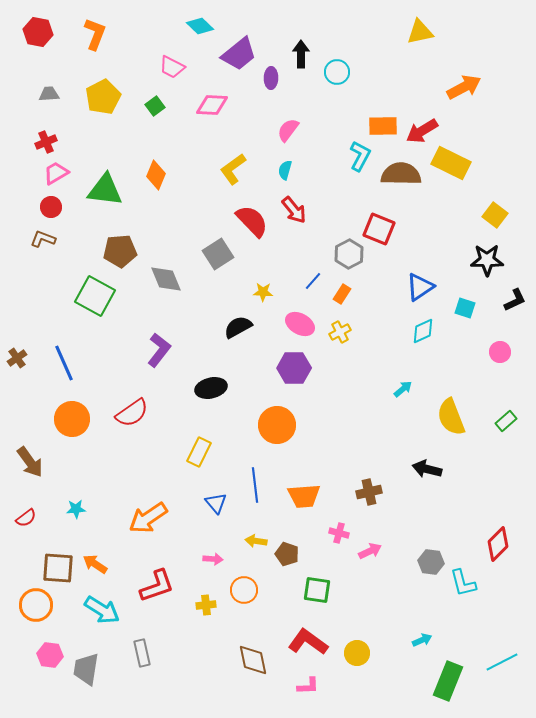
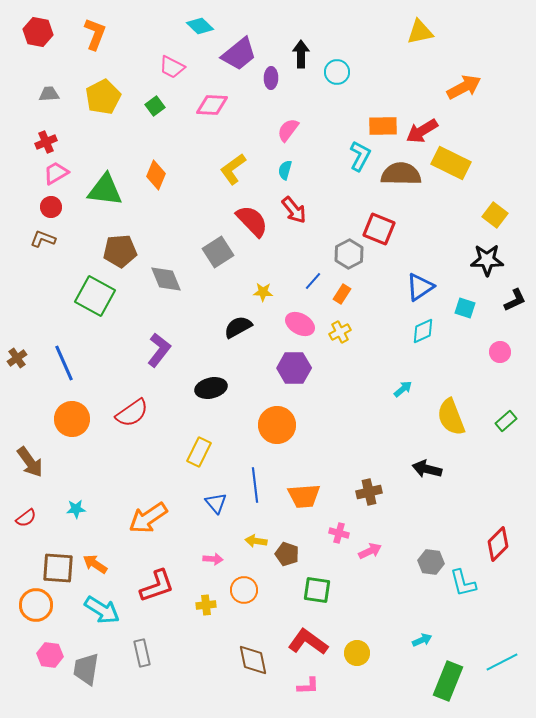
gray square at (218, 254): moved 2 px up
